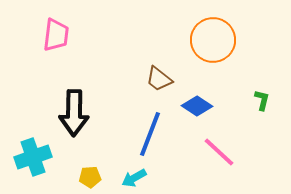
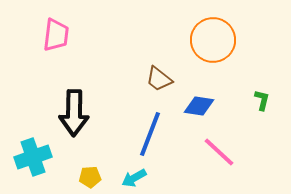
blue diamond: moved 2 px right; rotated 24 degrees counterclockwise
